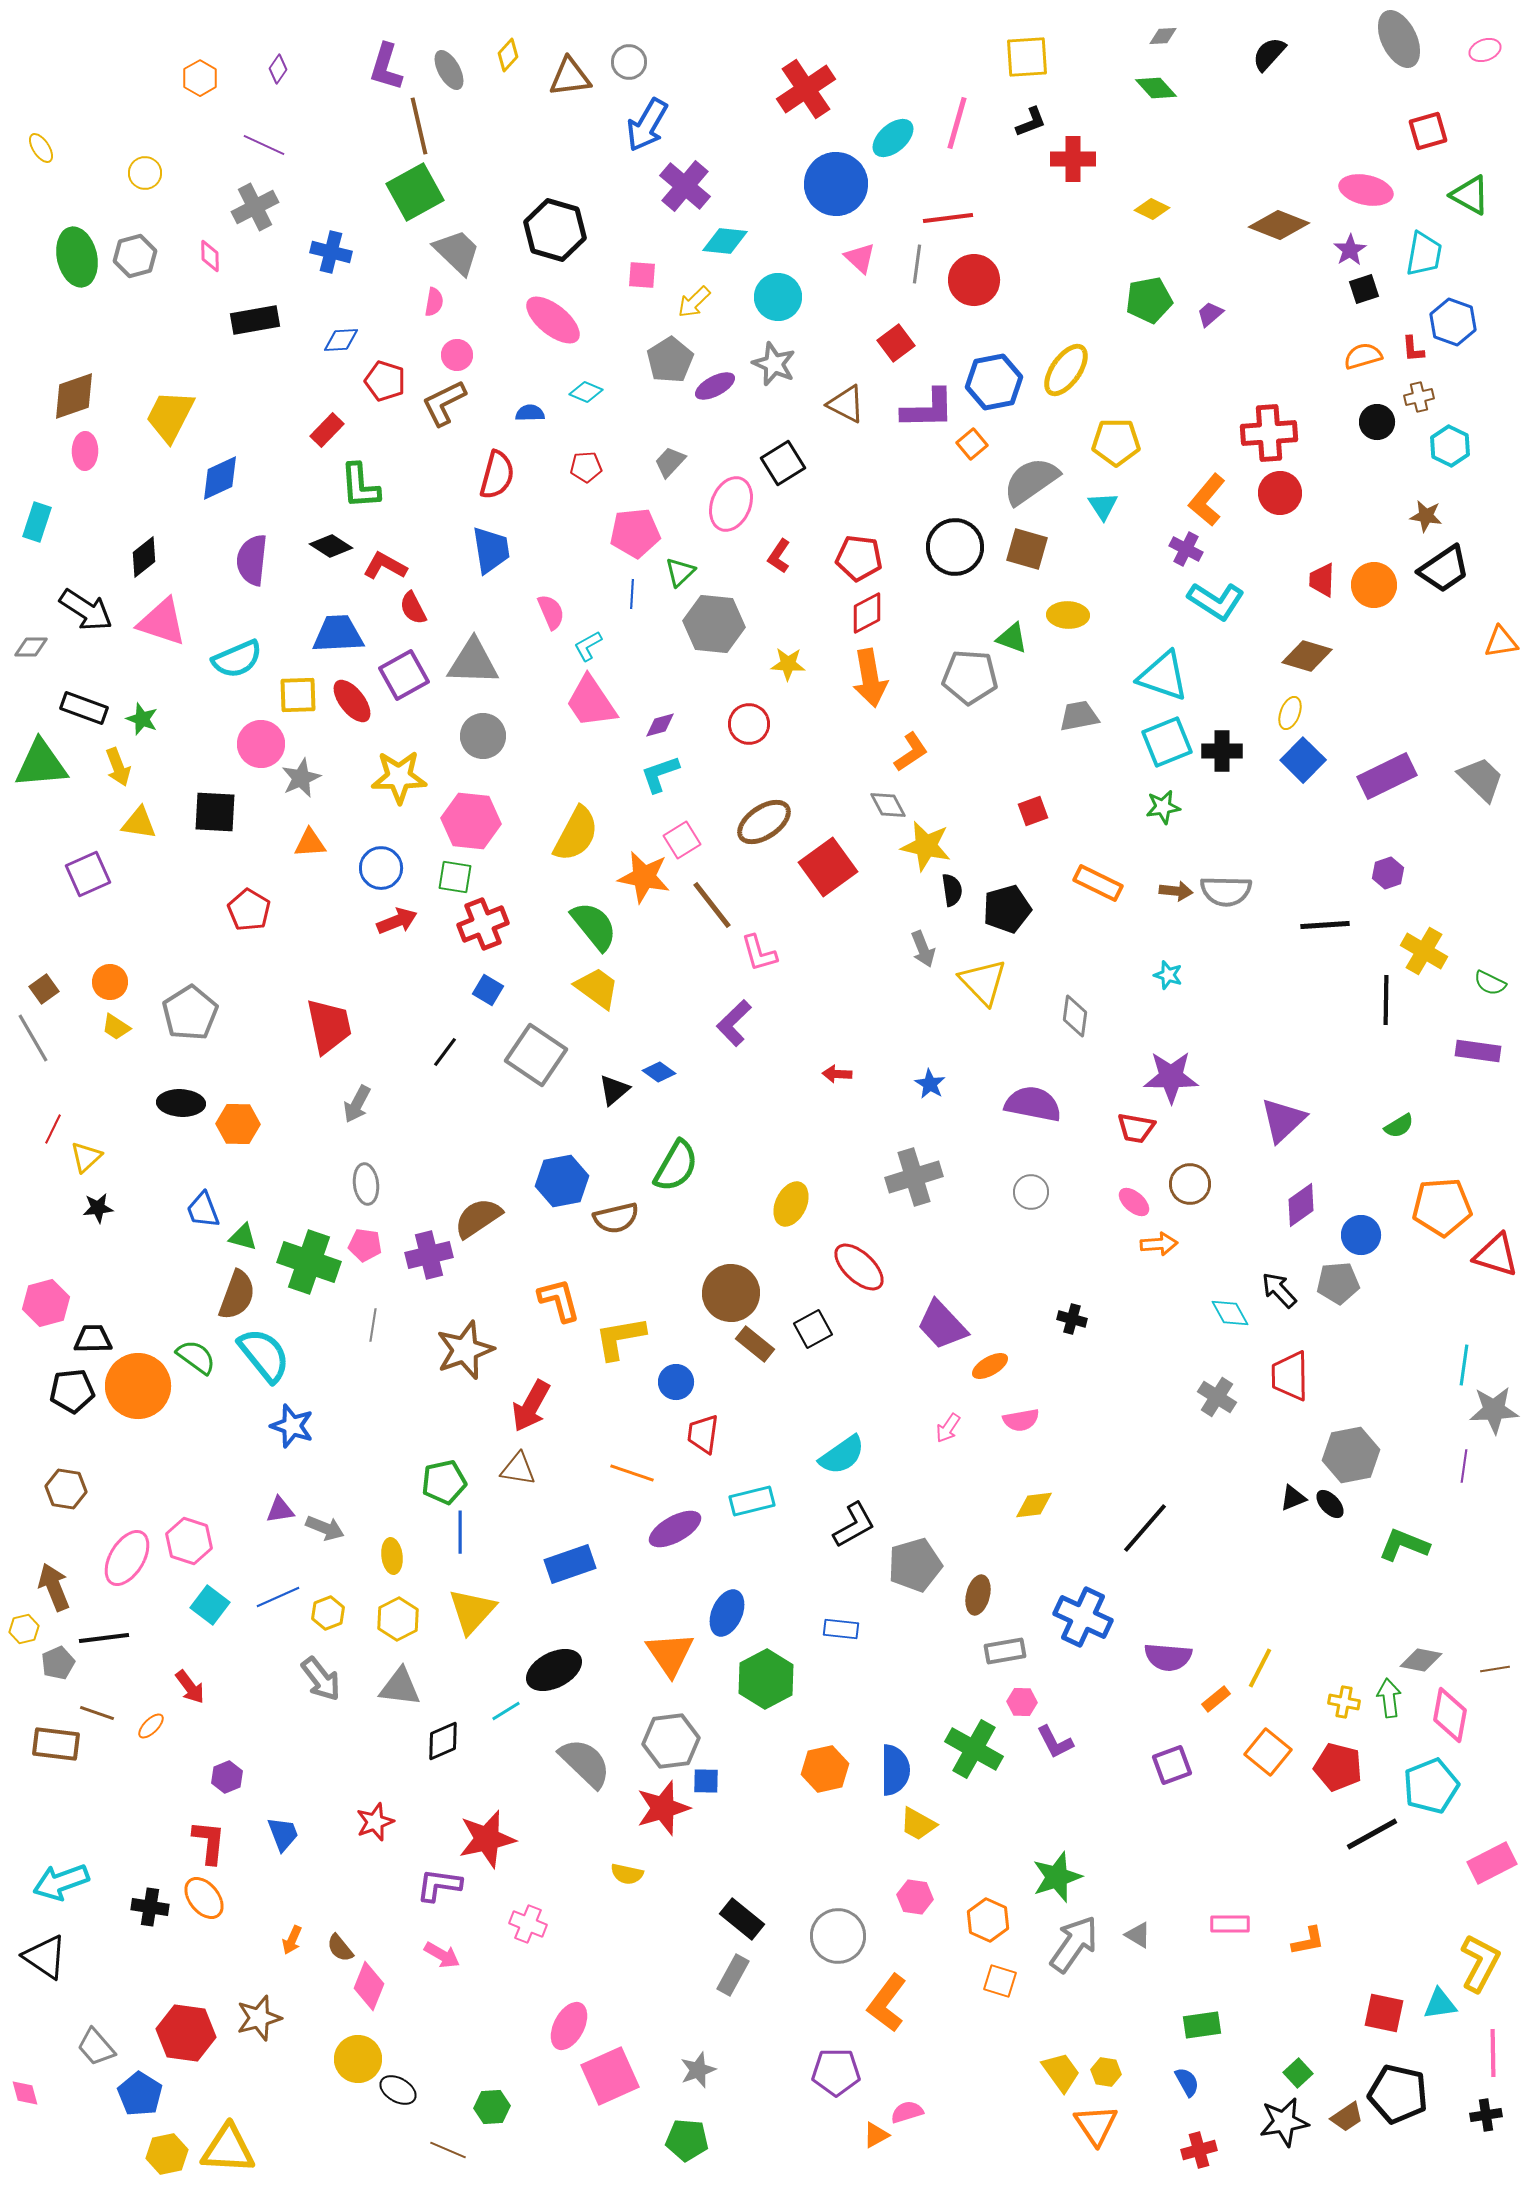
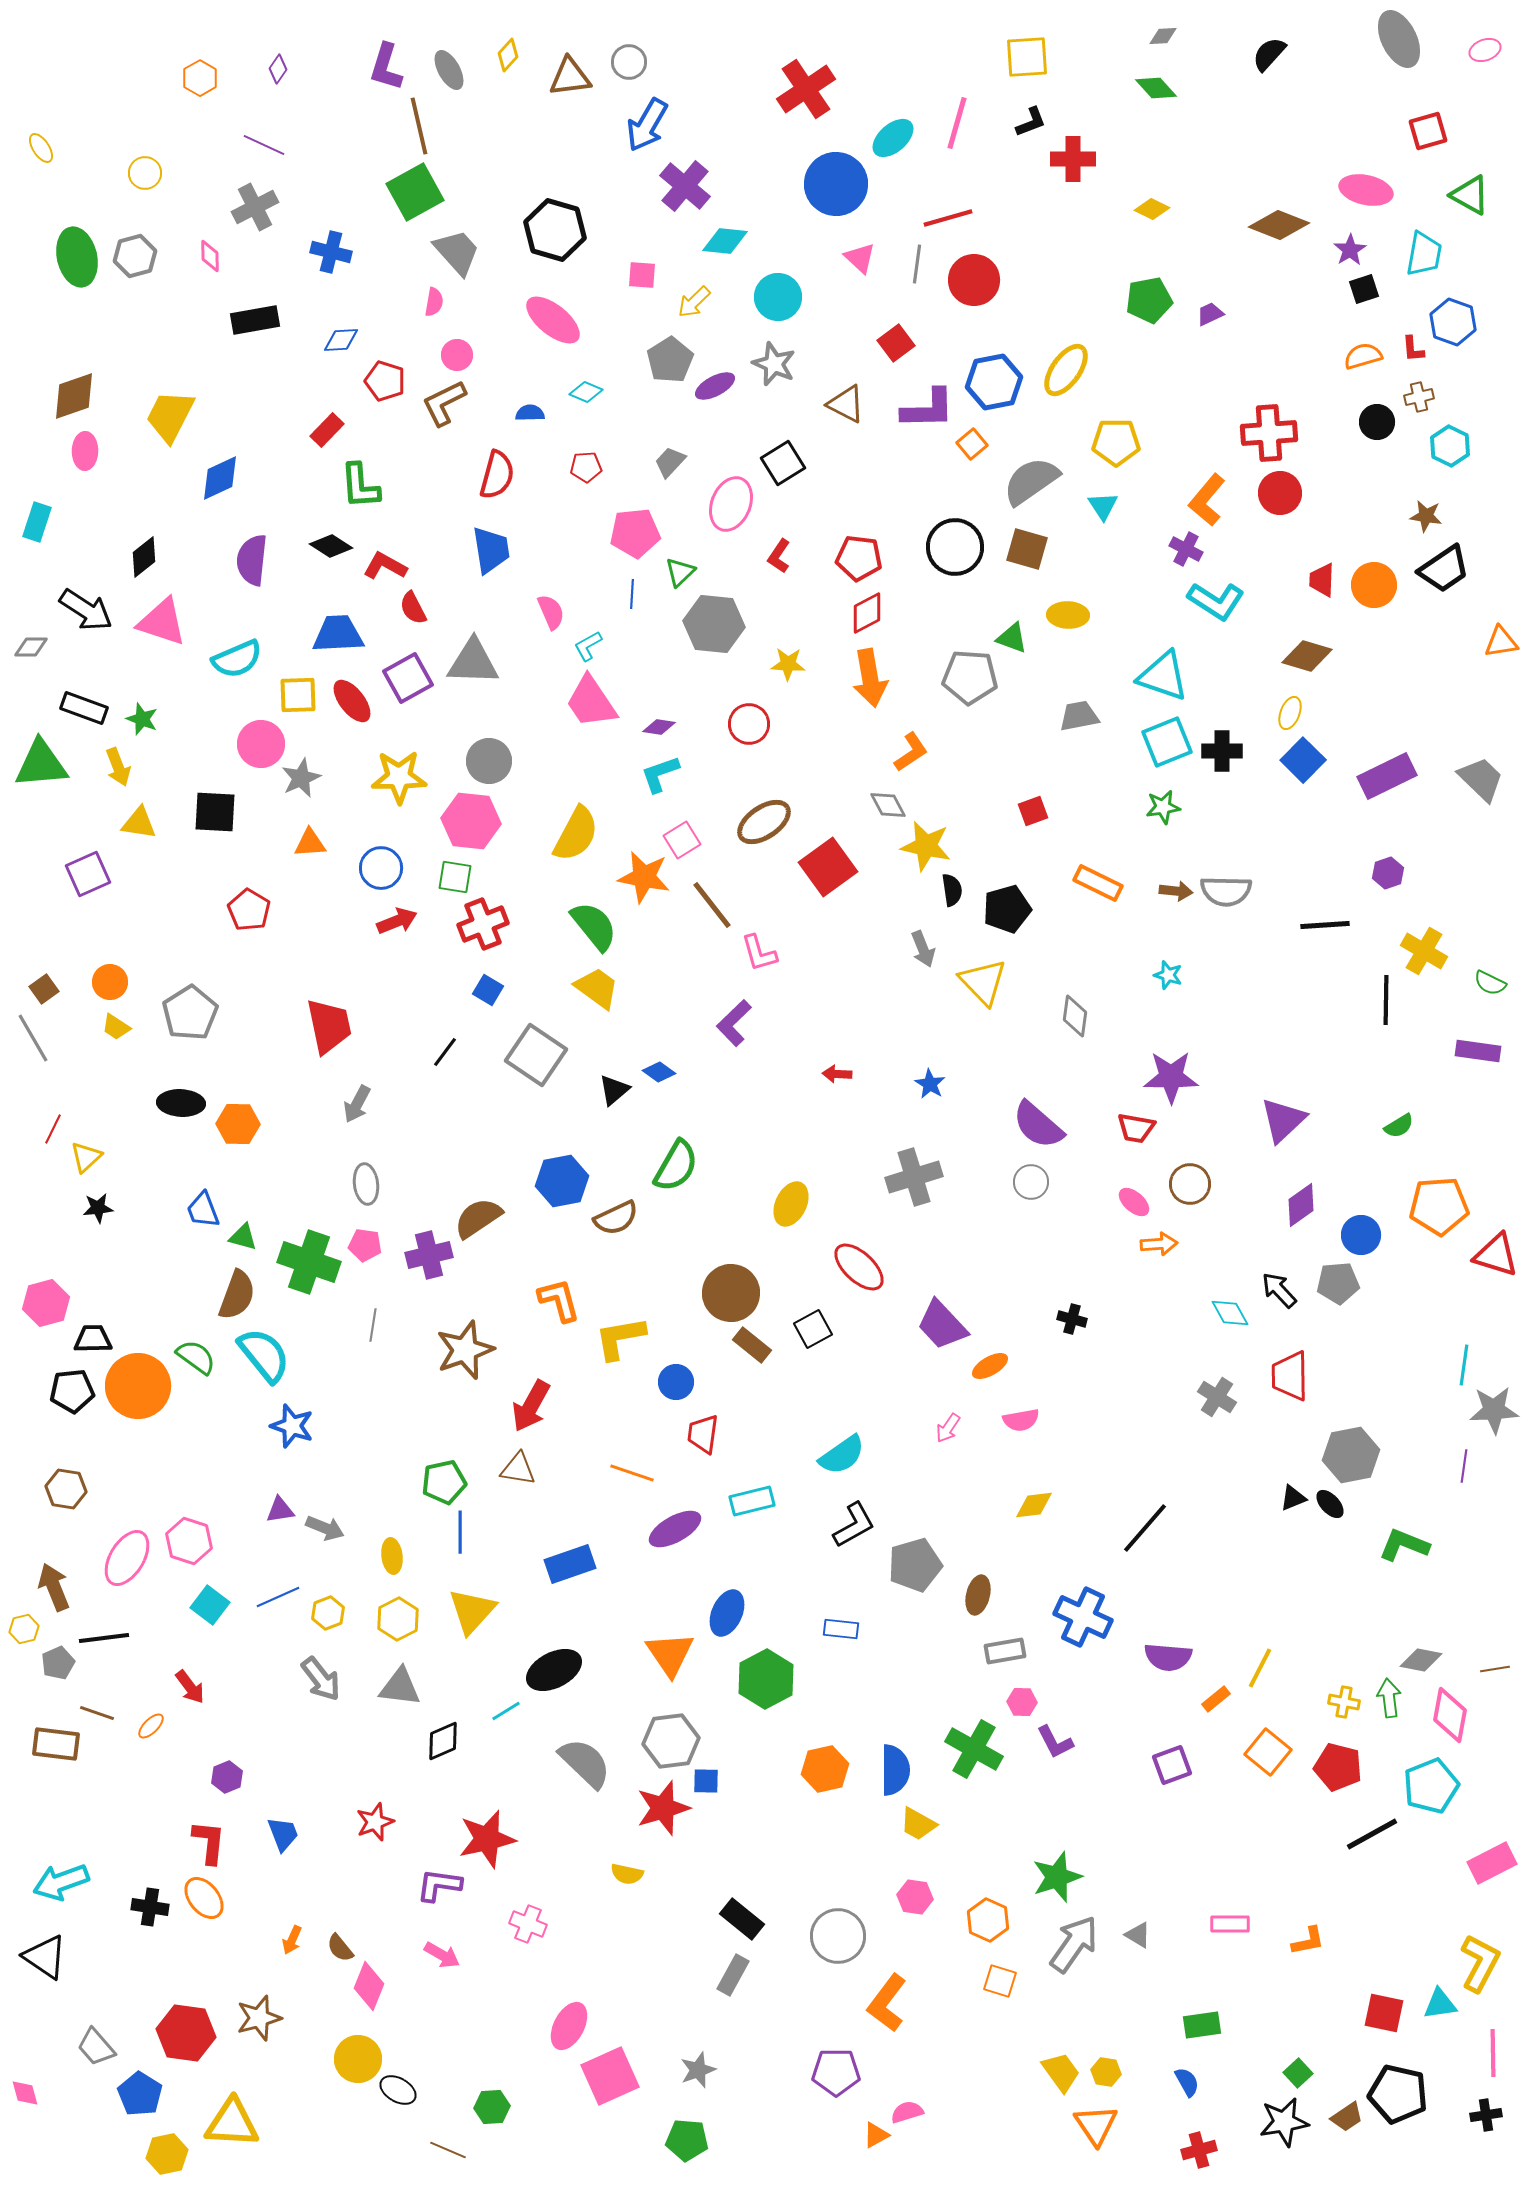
red line at (948, 218): rotated 9 degrees counterclockwise
gray trapezoid at (457, 252): rotated 4 degrees clockwise
purple trapezoid at (1210, 314): rotated 16 degrees clockwise
purple square at (404, 675): moved 4 px right, 3 px down
purple diamond at (660, 725): moved 1 px left, 2 px down; rotated 24 degrees clockwise
gray circle at (483, 736): moved 6 px right, 25 px down
purple semicircle at (1033, 1104): moved 5 px right, 21 px down; rotated 150 degrees counterclockwise
gray circle at (1031, 1192): moved 10 px up
orange pentagon at (1442, 1207): moved 3 px left, 1 px up
brown semicircle at (616, 1218): rotated 12 degrees counterclockwise
brown rectangle at (755, 1344): moved 3 px left, 1 px down
yellow triangle at (228, 2149): moved 4 px right, 26 px up
